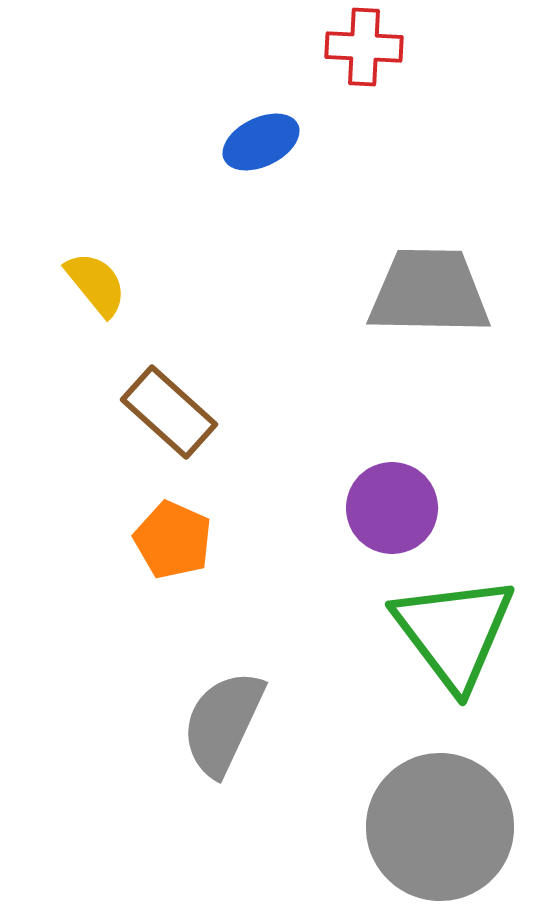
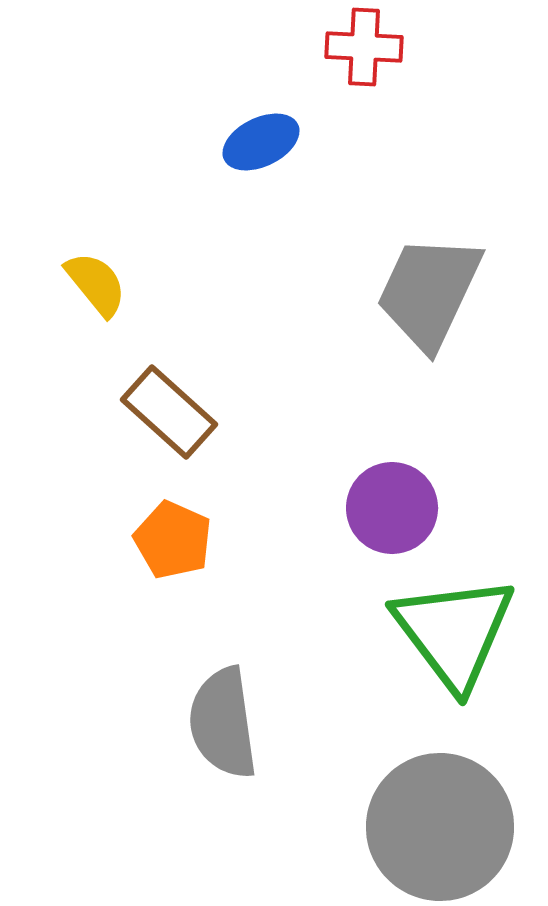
gray trapezoid: rotated 66 degrees counterclockwise
gray semicircle: rotated 33 degrees counterclockwise
